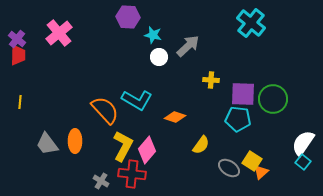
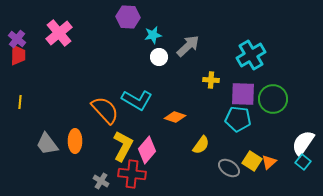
cyan cross: moved 32 px down; rotated 20 degrees clockwise
cyan star: rotated 24 degrees counterclockwise
orange triangle: moved 8 px right, 10 px up
